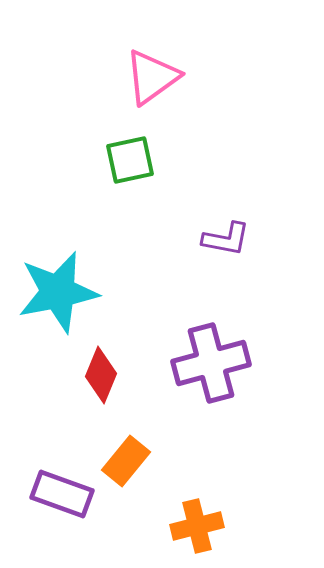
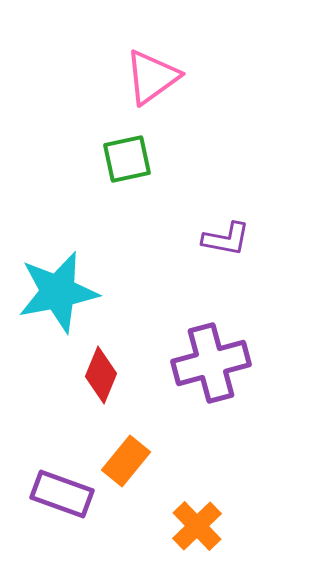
green square: moved 3 px left, 1 px up
orange cross: rotated 30 degrees counterclockwise
